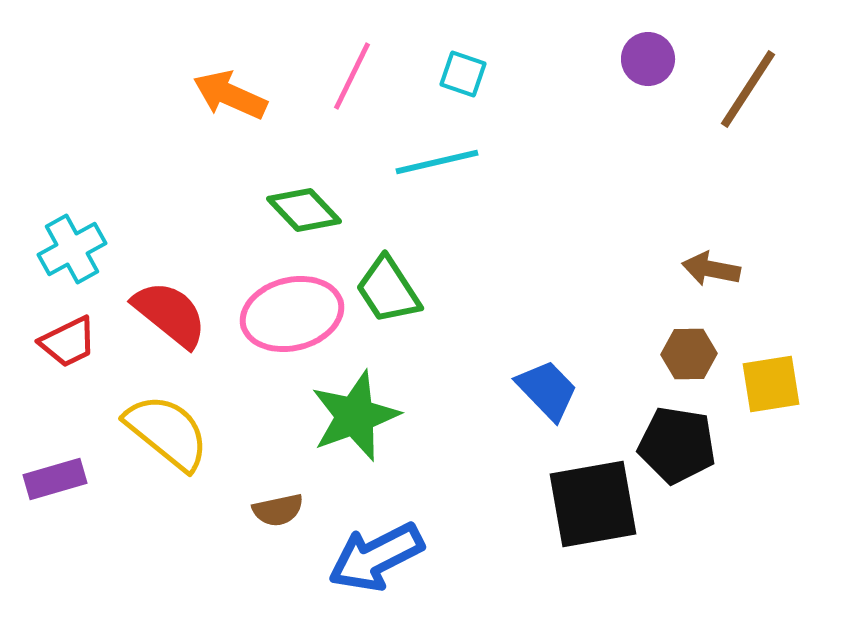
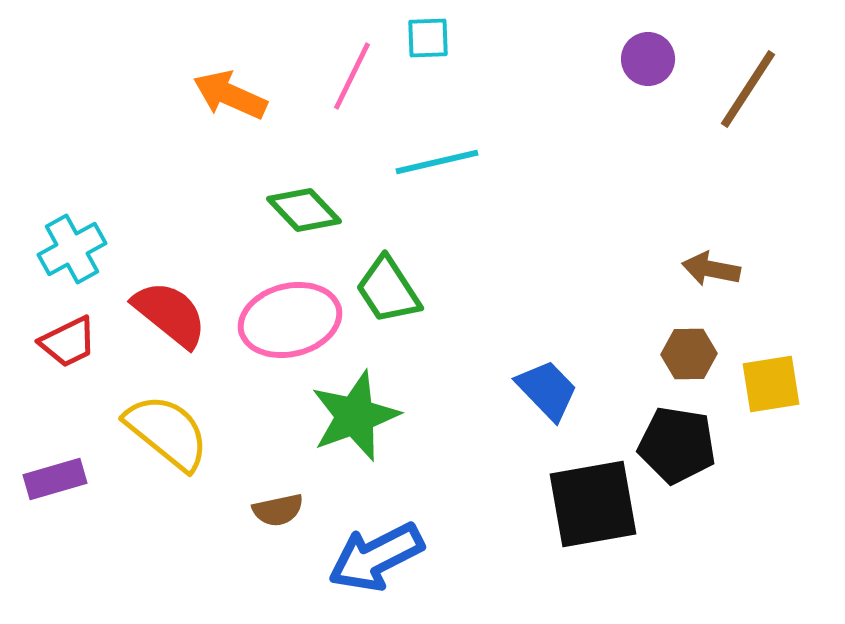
cyan square: moved 35 px left, 36 px up; rotated 21 degrees counterclockwise
pink ellipse: moved 2 px left, 6 px down
